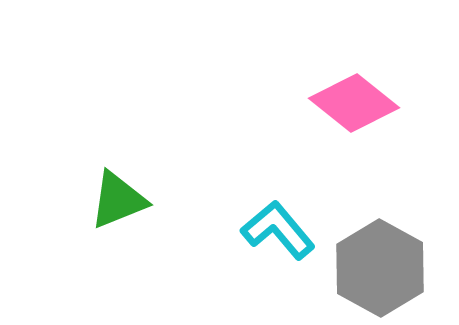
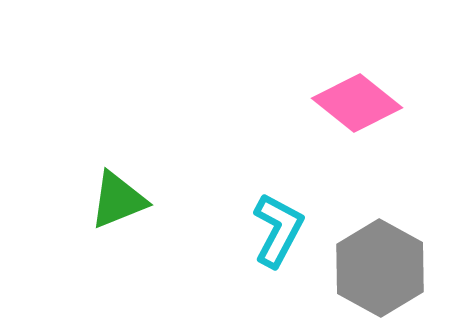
pink diamond: moved 3 px right
cyan L-shape: rotated 68 degrees clockwise
